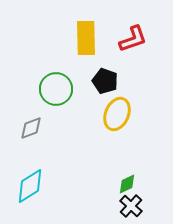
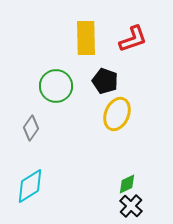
green circle: moved 3 px up
gray diamond: rotated 35 degrees counterclockwise
